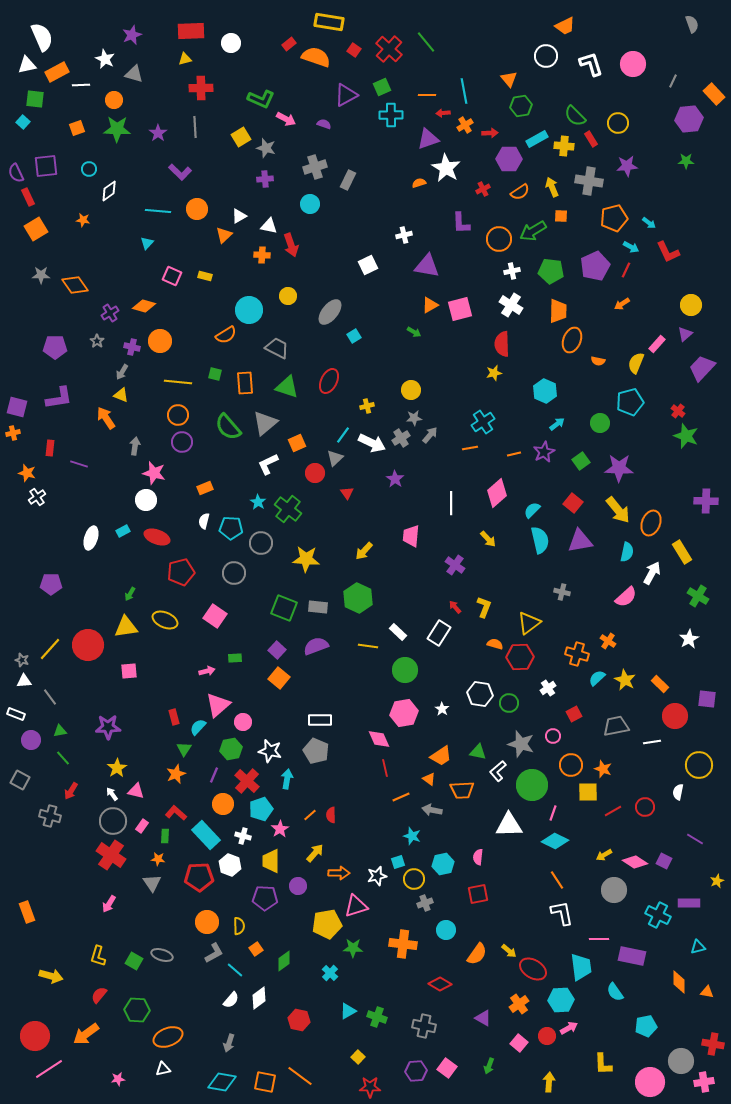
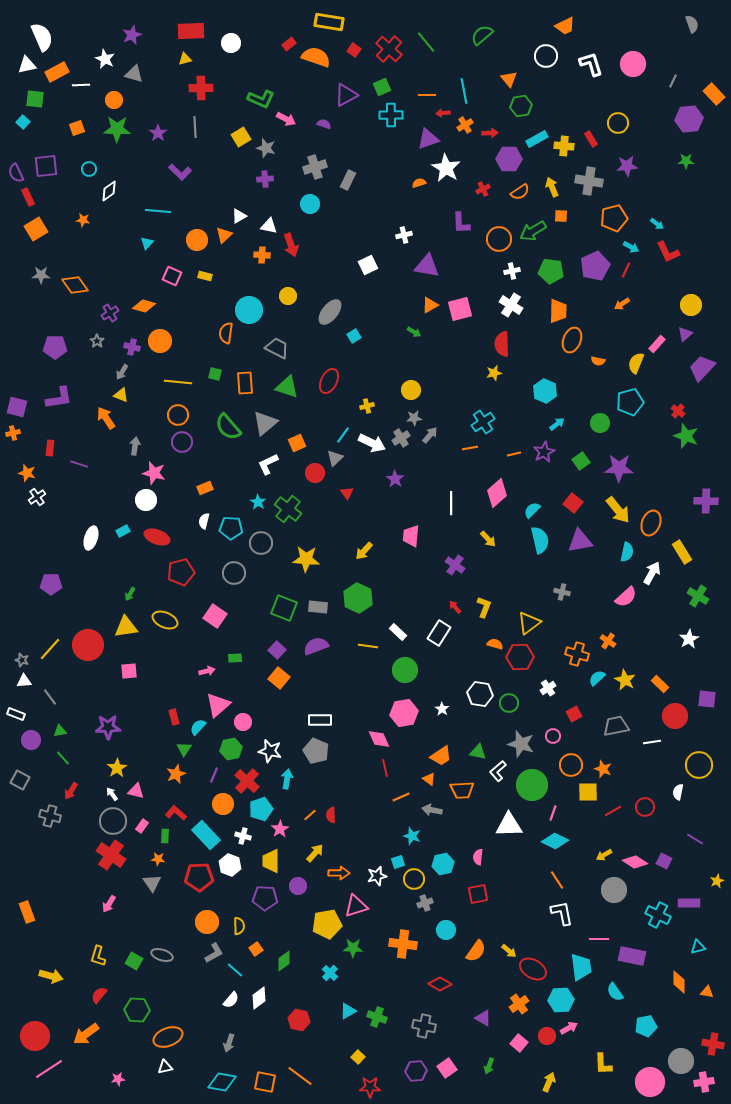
green semicircle at (575, 116): moved 93 px left, 81 px up; rotated 95 degrees clockwise
orange circle at (197, 209): moved 31 px down
cyan arrow at (649, 223): moved 8 px right, 1 px down
orange semicircle at (226, 335): moved 2 px up; rotated 130 degrees clockwise
orange semicircle at (477, 954): moved 1 px left, 3 px up
pink square at (447, 1068): rotated 18 degrees clockwise
white triangle at (163, 1069): moved 2 px right, 2 px up
yellow arrow at (549, 1082): rotated 18 degrees clockwise
